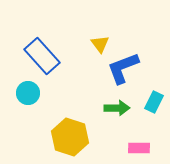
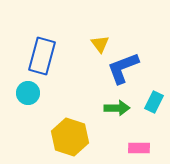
blue rectangle: rotated 57 degrees clockwise
